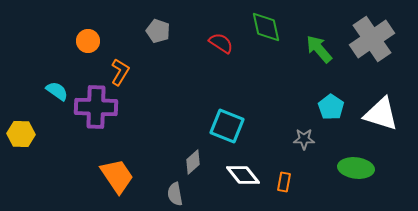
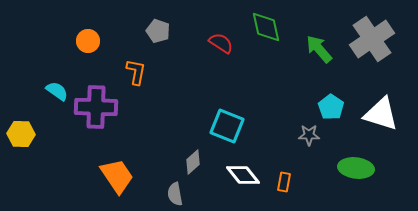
orange L-shape: moved 16 px right; rotated 20 degrees counterclockwise
gray star: moved 5 px right, 4 px up
